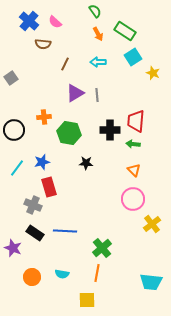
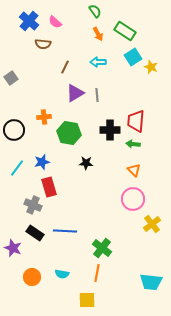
brown line: moved 3 px down
yellow star: moved 2 px left, 6 px up
green cross: rotated 12 degrees counterclockwise
